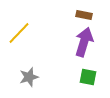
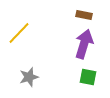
purple arrow: moved 2 px down
